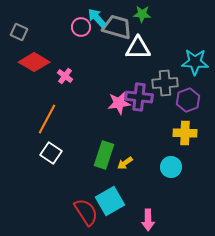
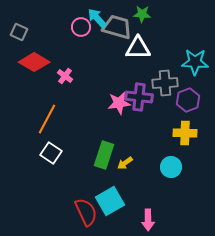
red semicircle: rotated 8 degrees clockwise
